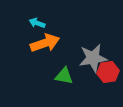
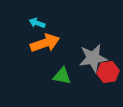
green triangle: moved 2 px left
